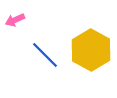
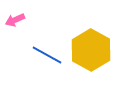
blue line: moved 2 px right; rotated 16 degrees counterclockwise
